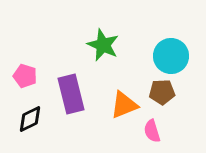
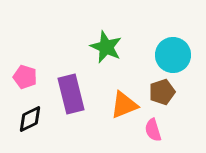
green star: moved 3 px right, 2 px down
cyan circle: moved 2 px right, 1 px up
pink pentagon: moved 1 px down
brown pentagon: rotated 15 degrees counterclockwise
pink semicircle: moved 1 px right, 1 px up
